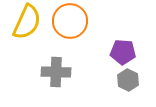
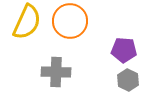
purple pentagon: moved 1 px right, 2 px up
